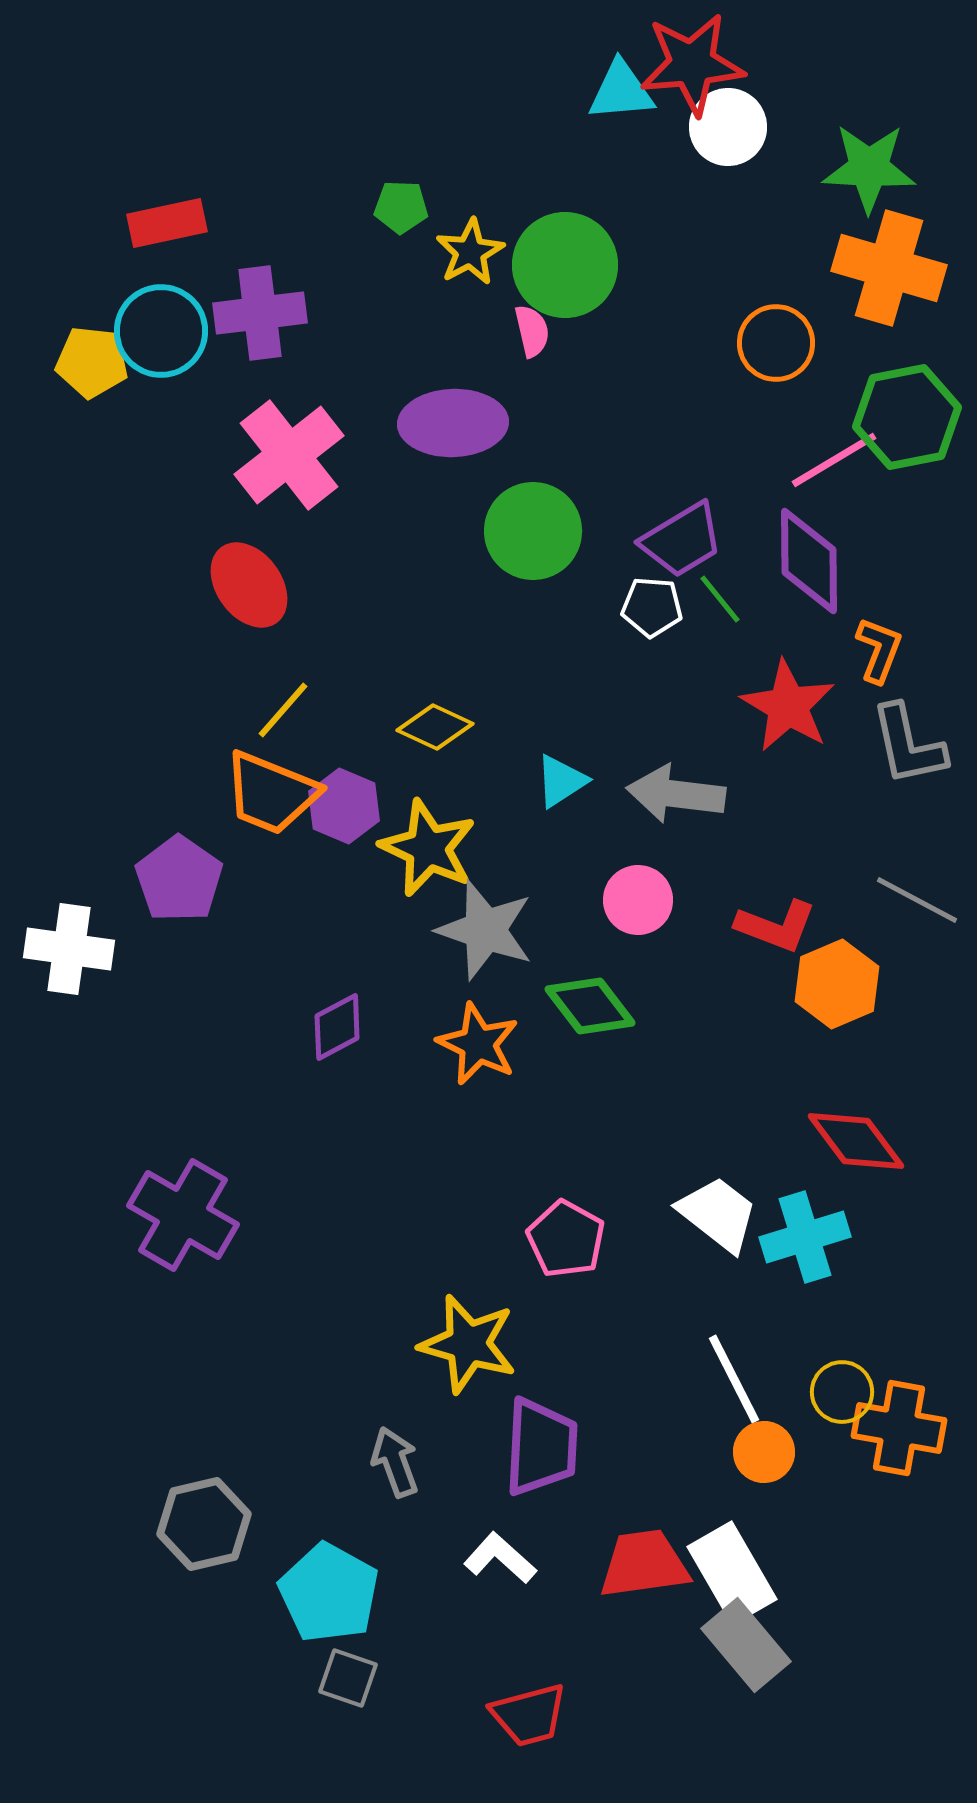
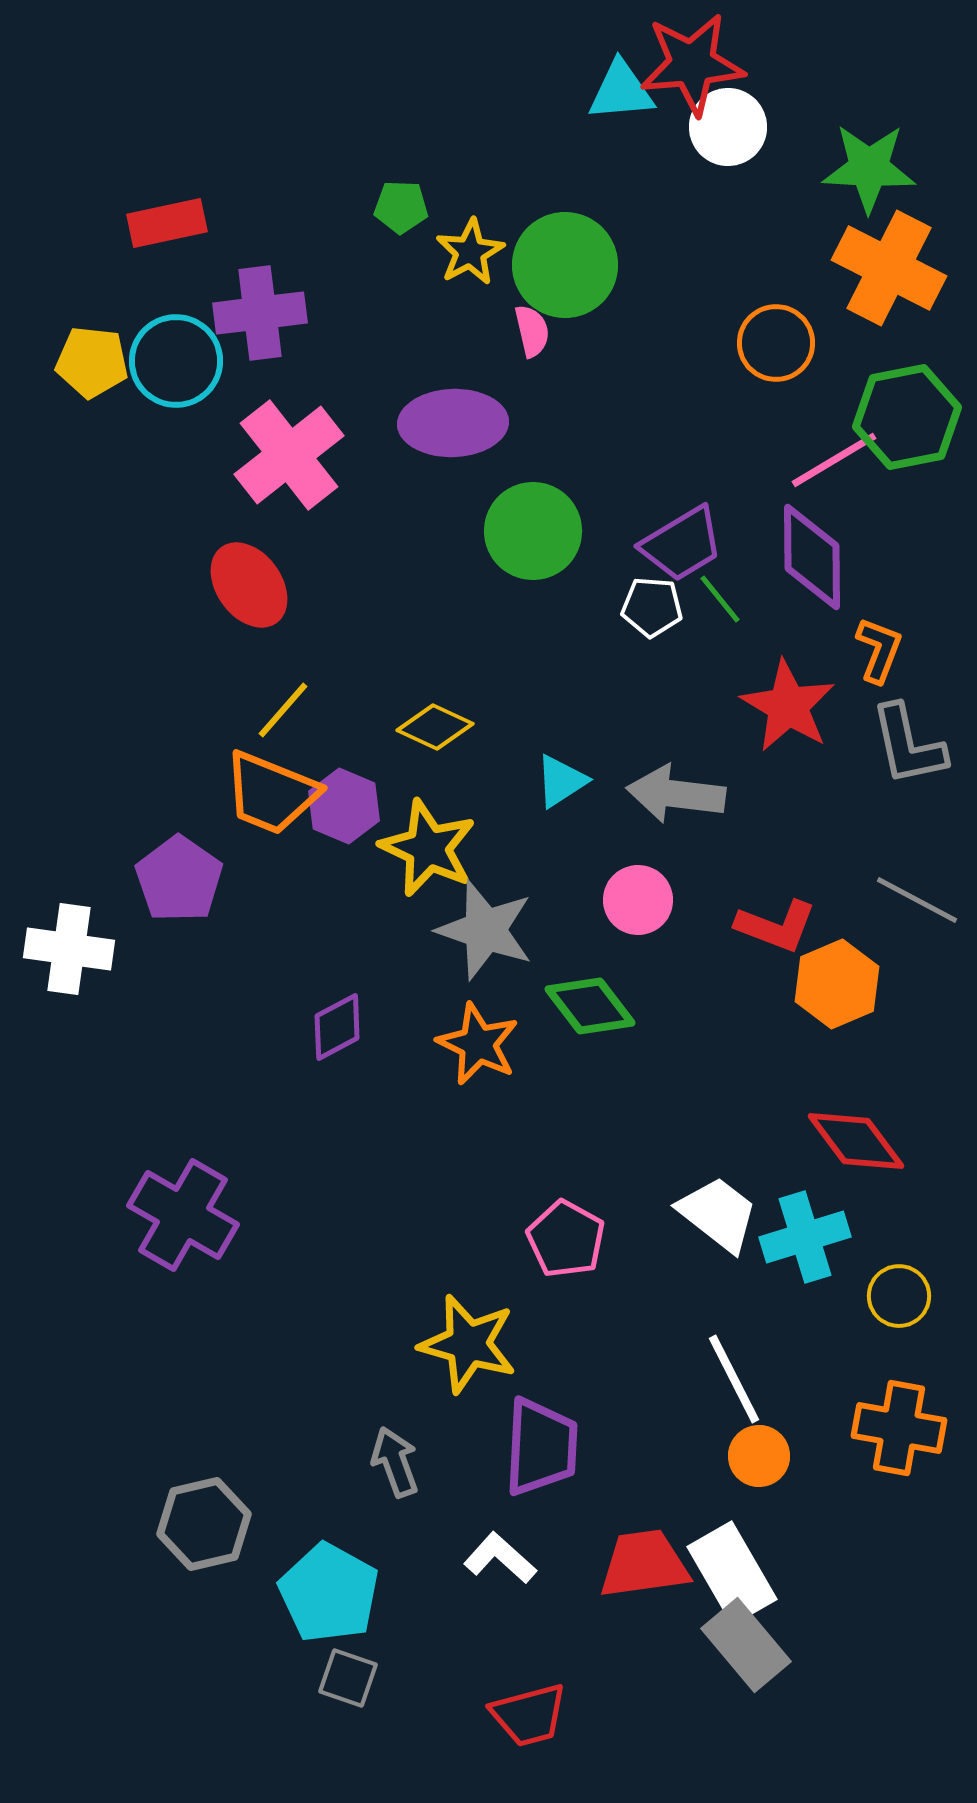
orange cross at (889, 268): rotated 11 degrees clockwise
cyan circle at (161, 331): moved 15 px right, 30 px down
purple trapezoid at (682, 540): moved 4 px down
purple diamond at (809, 561): moved 3 px right, 4 px up
yellow circle at (842, 1392): moved 57 px right, 96 px up
orange circle at (764, 1452): moved 5 px left, 4 px down
